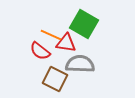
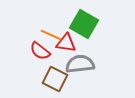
gray semicircle: rotated 8 degrees counterclockwise
